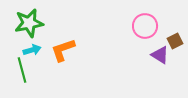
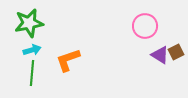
brown square: moved 1 px right, 11 px down
orange L-shape: moved 5 px right, 10 px down
green line: moved 10 px right, 3 px down; rotated 20 degrees clockwise
